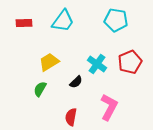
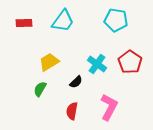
red pentagon: rotated 15 degrees counterclockwise
red semicircle: moved 1 px right, 6 px up
